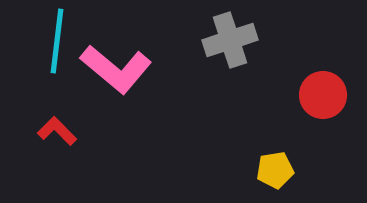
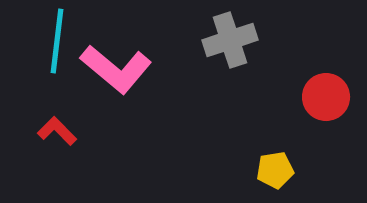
red circle: moved 3 px right, 2 px down
